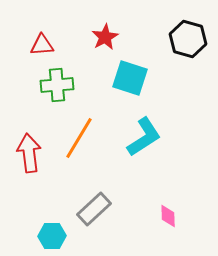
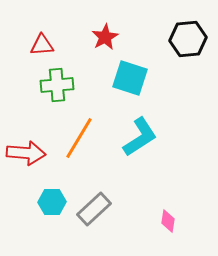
black hexagon: rotated 21 degrees counterclockwise
cyan L-shape: moved 4 px left
red arrow: moved 3 px left; rotated 102 degrees clockwise
pink diamond: moved 5 px down; rotated 10 degrees clockwise
cyan hexagon: moved 34 px up
